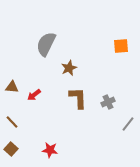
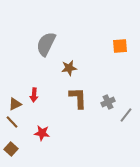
orange square: moved 1 px left
brown star: rotated 14 degrees clockwise
brown triangle: moved 3 px right, 17 px down; rotated 32 degrees counterclockwise
red arrow: rotated 48 degrees counterclockwise
gray line: moved 2 px left, 9 px up
red star: moved 8 px left, 17 px up
